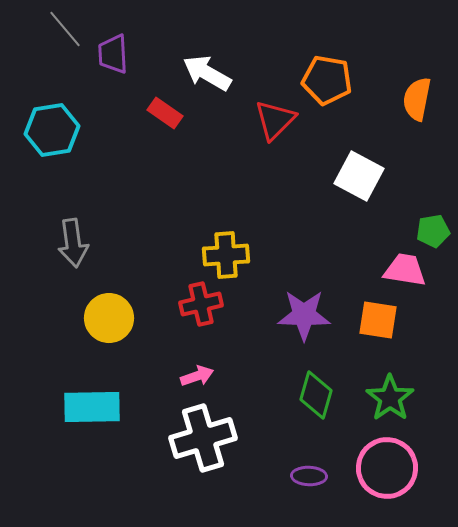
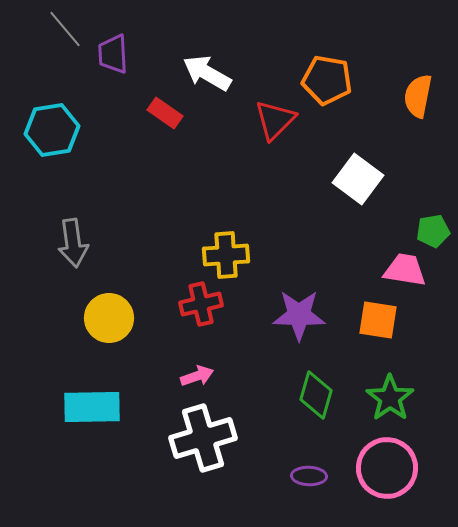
orange semicircle: moved 1 px right, 3 px up
white square: moved 1 px left, 3 px down; rotated 9 degrees clockwise
purple star: moved 5 px left
